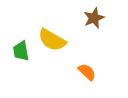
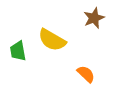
green trapezoid: moved 3 px left
orange semicircle: moved 1 px left, 2 px down
